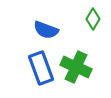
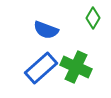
green diamond: moved 1 px up
blue rectangle: rotated 68 degrees clockwise
